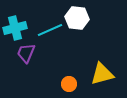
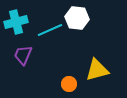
cyan cross: moved 1 px right, 6 px up
purple trapezoid: moved 3 px left, 2 px down
yellow triangle: moved 5 px left, 4 px up
